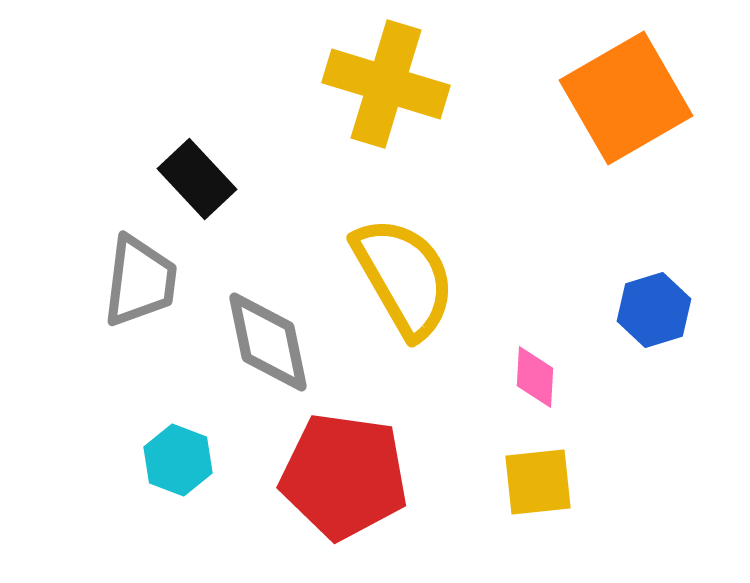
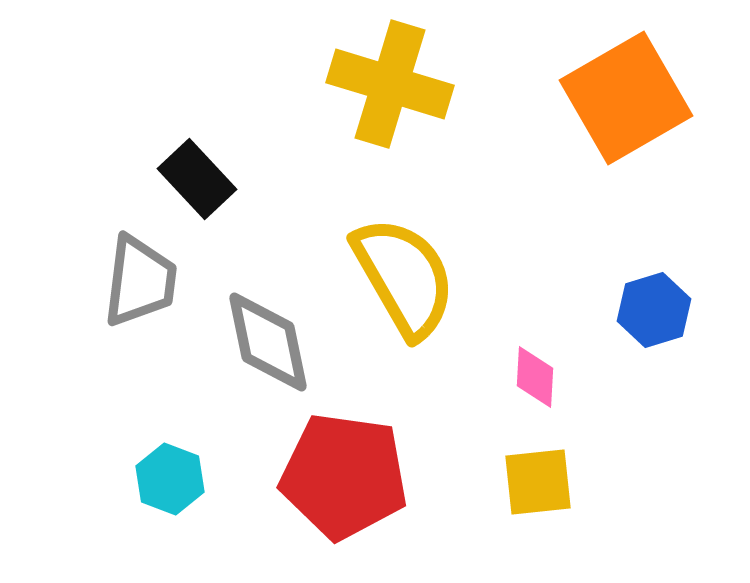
yellow cross: moved 4 px right
cyan hexagon: moved 8 px left, 19 px down
